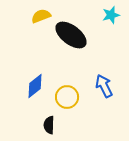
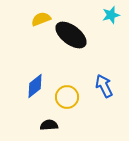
yellow semicircle: moved 3 px down
black semicircle: rotated 84 degrees clockwise
